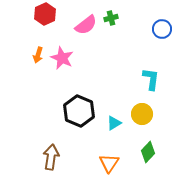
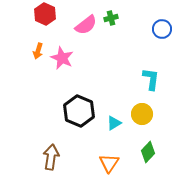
red hexagon: rotated 10 degrees counterclockwise
orange arrow: moved 4 px up
